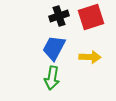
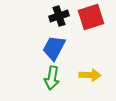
yellow arrow: moved 18 px down
